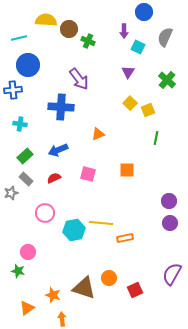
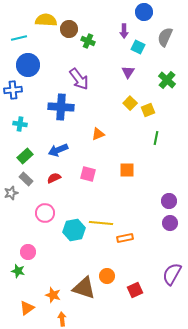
orange circle at (109, 278): moved 2 px left, 2 px up
